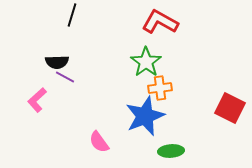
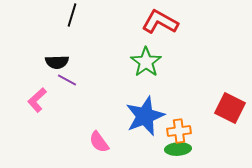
purple line: moved 2 px right, 3 px down
orange cross: moved 19 px right, 43 px down
green ellipse: moved 7 px right, 2 px up
